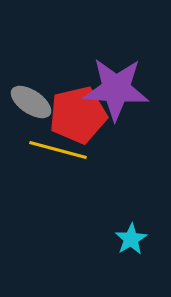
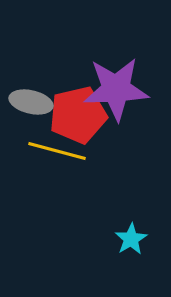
purple star: rotated 6 degrees counterclockwise
gray ellipse: rotated 21 degrees counterclockwise
yellow line: moved 1 px left, 1 px down
